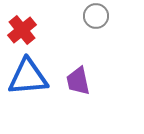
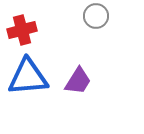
red cross: rotated 24 degrees clockwise
purple trapezoid: rotated 136 degrees counterclockwise
